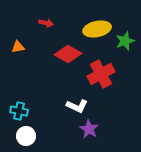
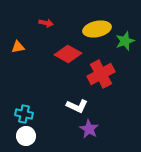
cyan cross: moved 5 px right, 3 px down
